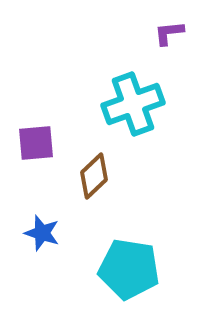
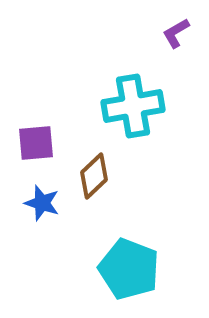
purple L-shape: moved 7 px right; rotated 24 degrees counterclockwise
cyan cross: moved 2 px down; rotated 10 degrees clockwise
blue star: moved 30 px up
cyan pentagon: rotated 12 degrees clockwise
